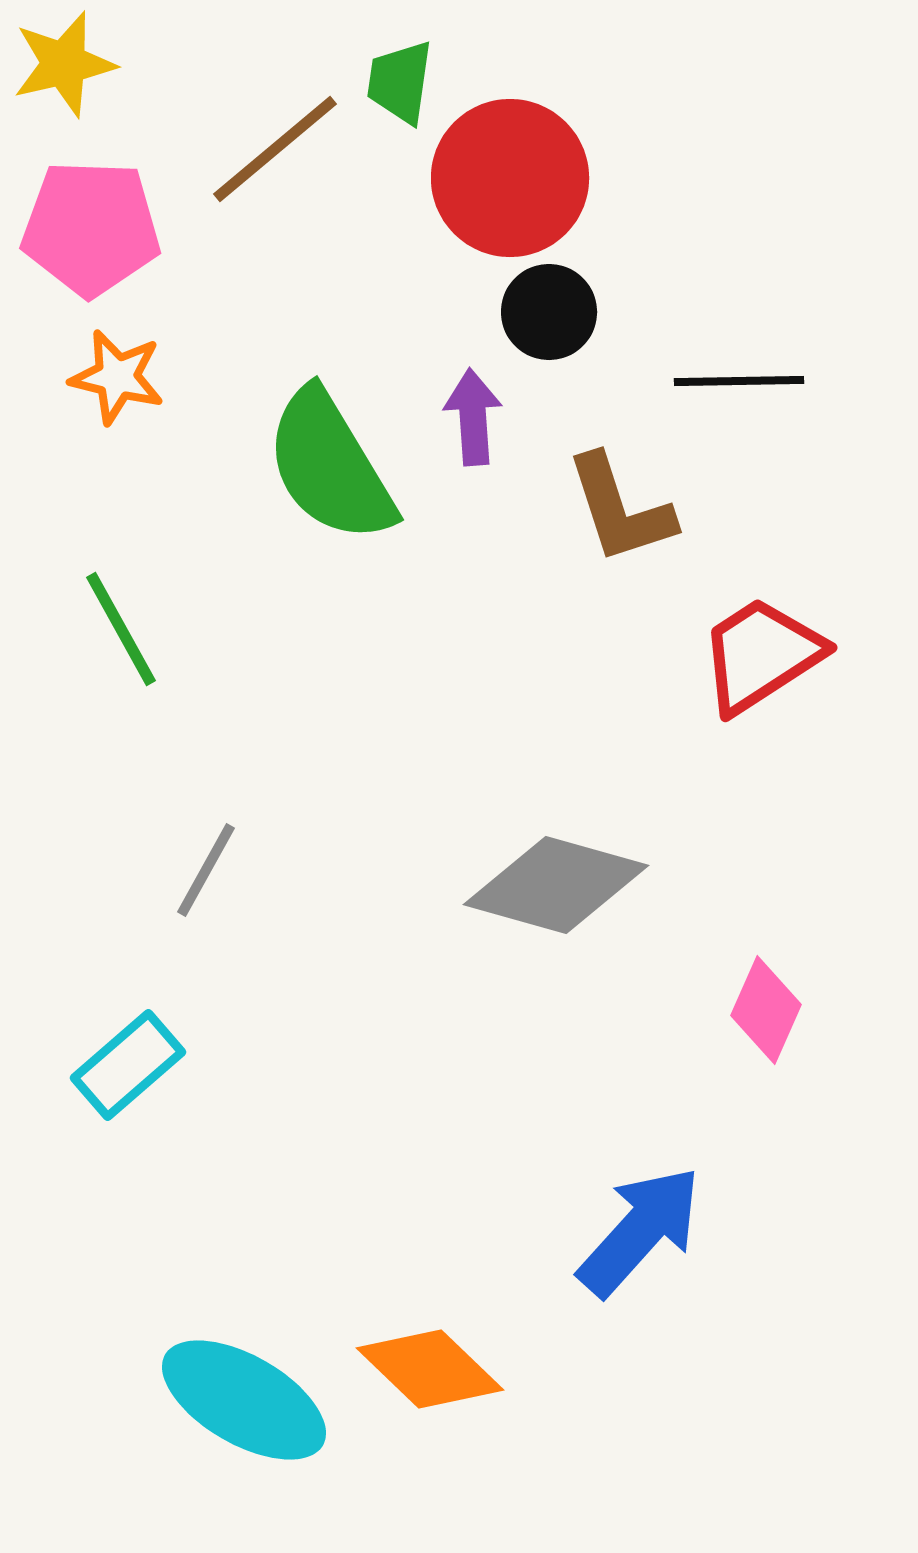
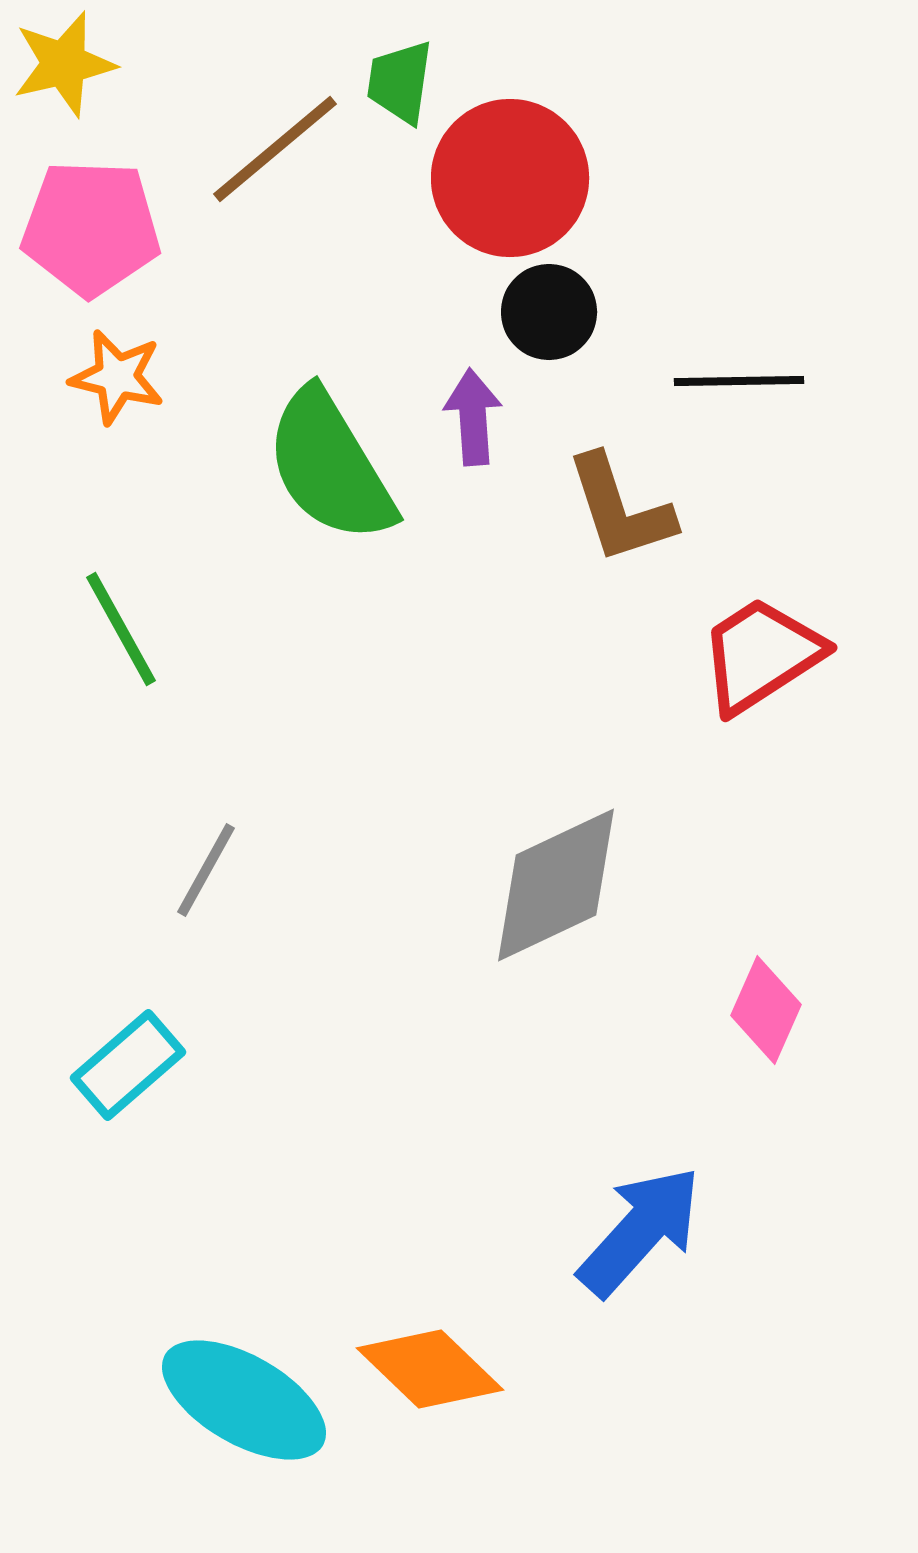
gray diamond: rotated 41 degrees counterclockwise
